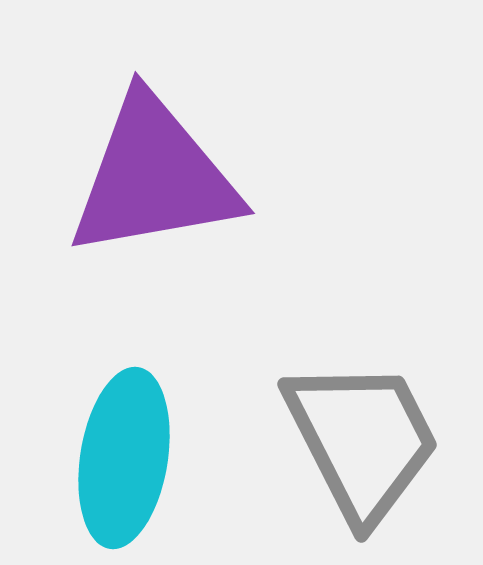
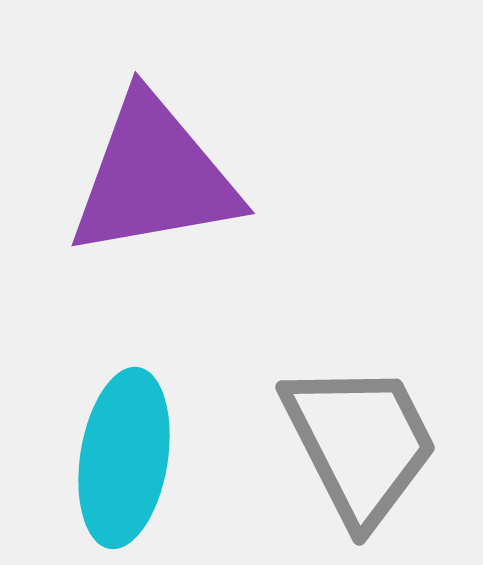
gray trapezoid: moved 2 px left, 3 px down
